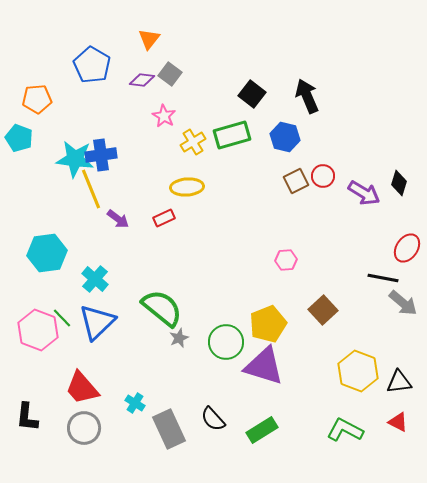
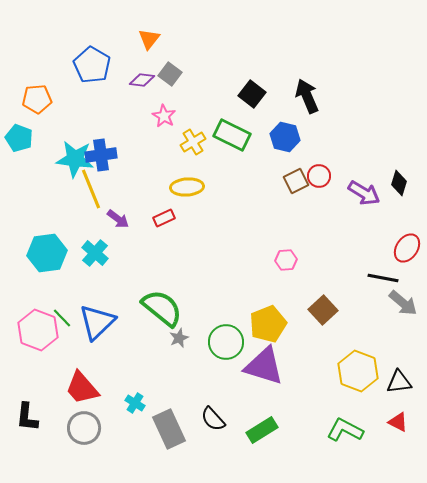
green rectangle at (232, 135): rotated 42 degrees clockwise
red circle at (323, 176): moved 4 px left
cyan cross at (95, 279): moved 26 px up
